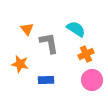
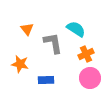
gray L-shape: moved 4 px right
pink circle: moved 2 px left, 2 px up
